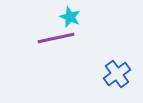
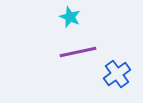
purple line: moved 22 px right, 14 px down
